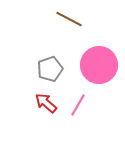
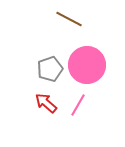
pink circle: moved 12 px left
